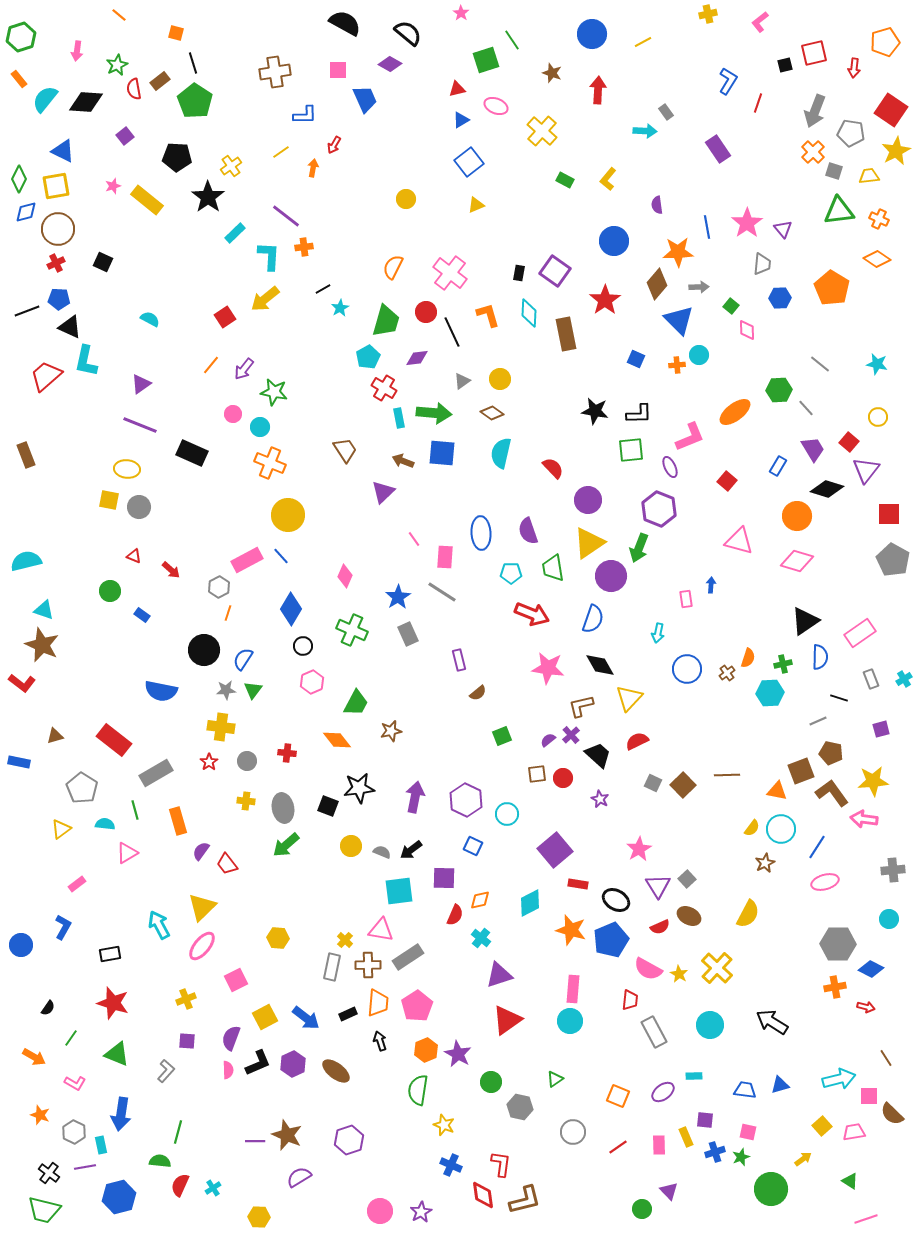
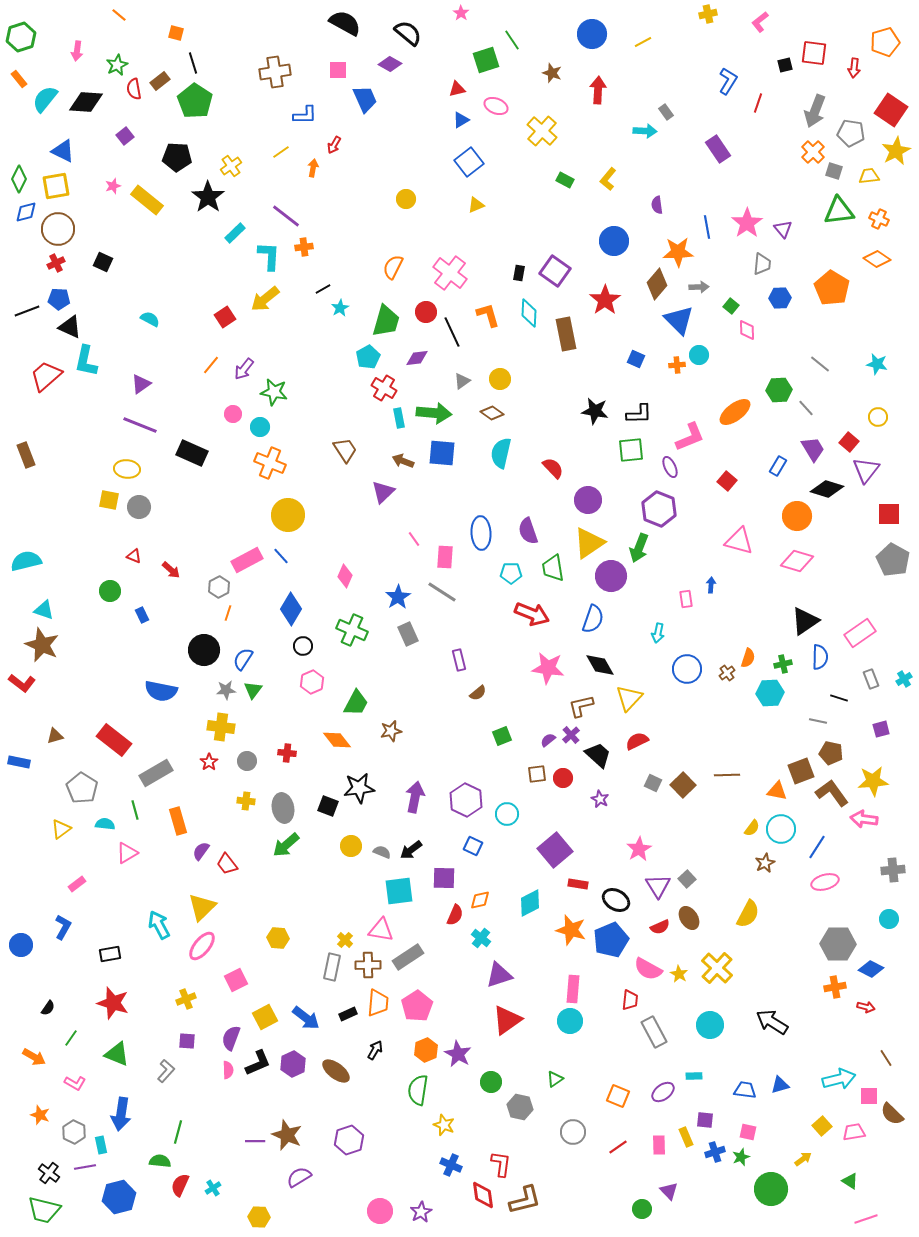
red square at (814, 53): rotated 20 degrees clockwise
blue rectangle at (142, 615): rotated 28 degrees clockwise
gray line at (818, 721): rotated 36 degrees clockwise
brown ellipse at (689, 916): moved 2 px down; rotated 30 degrees clockwise
black arrow at (380, 1041): moved 5 px left, 9 px down; rotated 48 degrees clockwise
